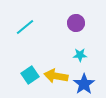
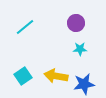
cyan star: moved 6 px up
cyan square: moved 7 px left, 1 px down
blue star: rotated 25 degrees clockwise
